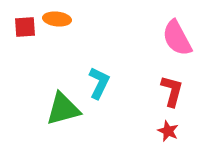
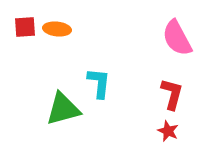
orange ellipse: moved 10 px down
cyan L-shape: rotated 20 degrees counterclockwise
red L-shape: moved 3 px down
